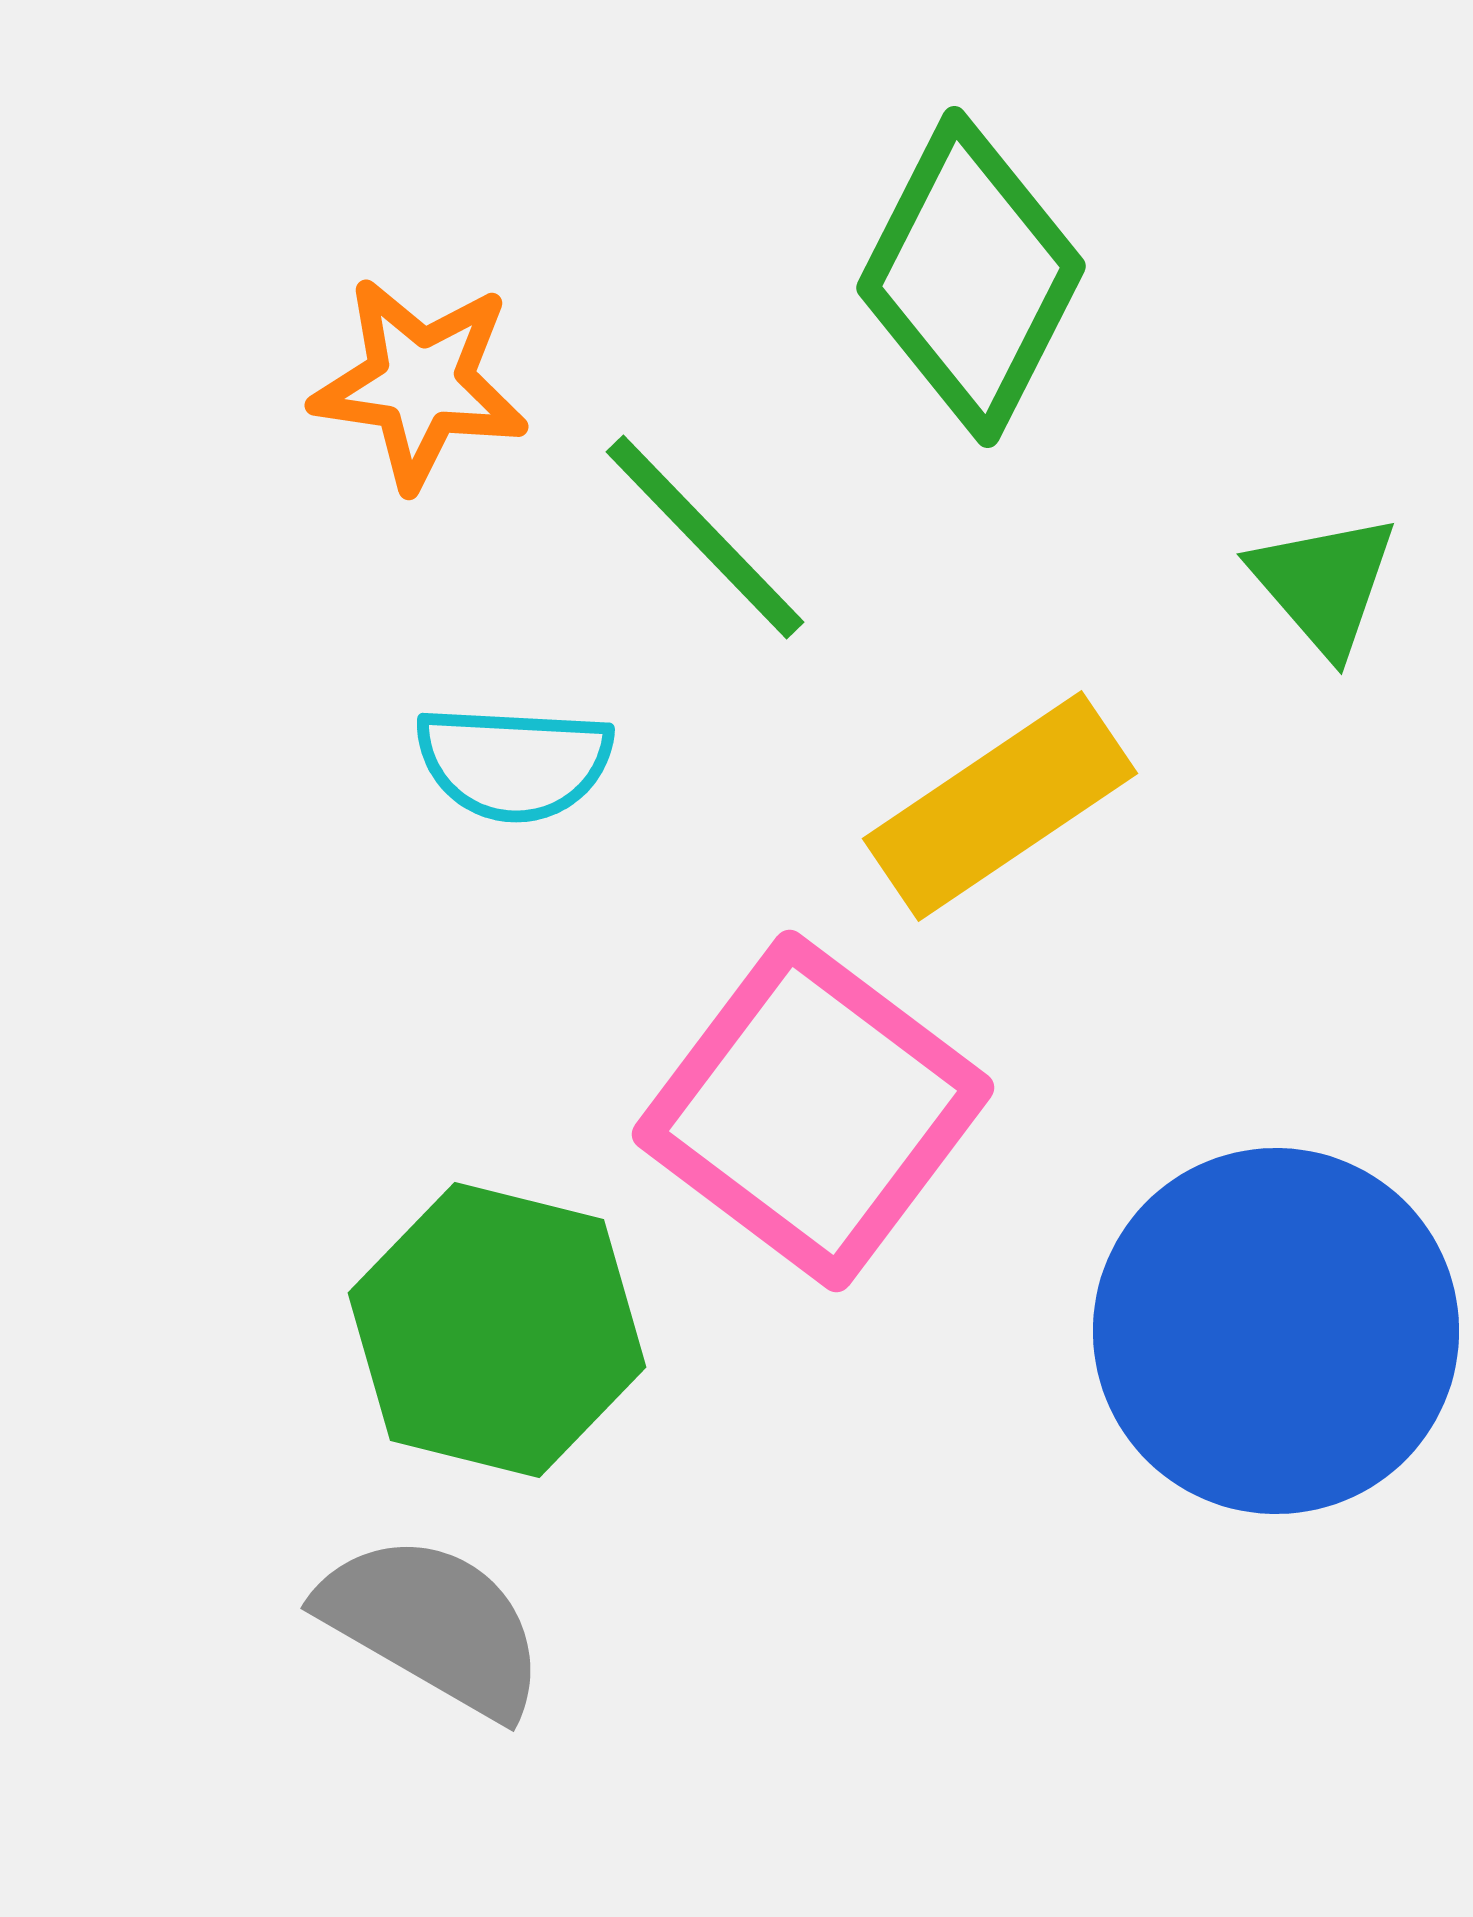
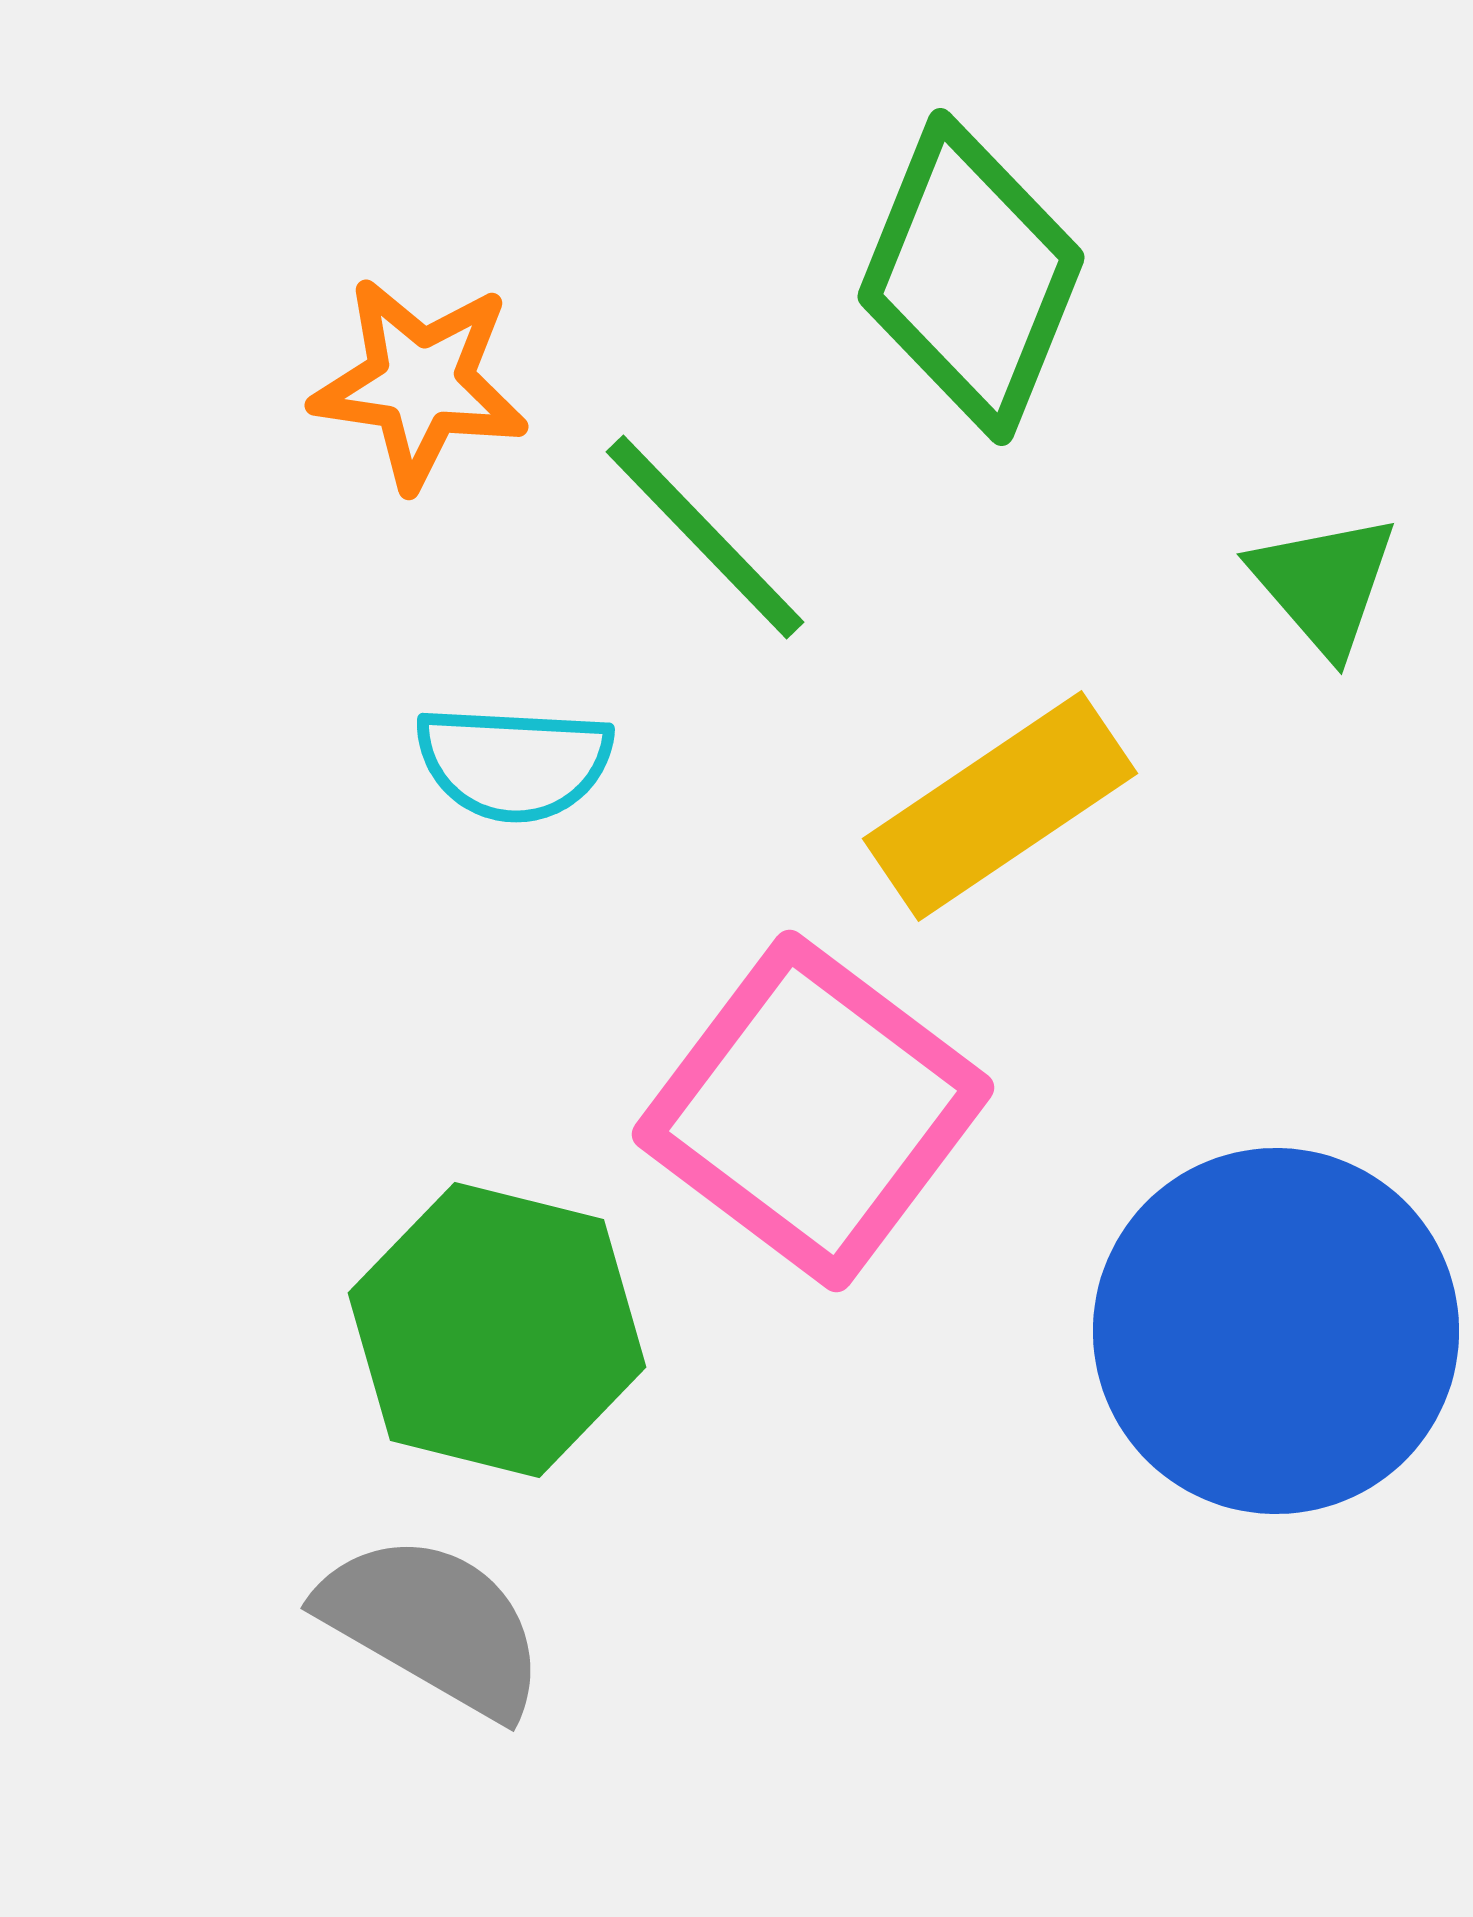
green diamond: rotated 5 degrees counterclockwise
